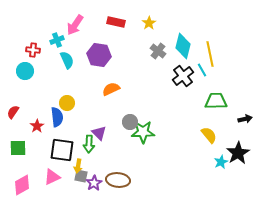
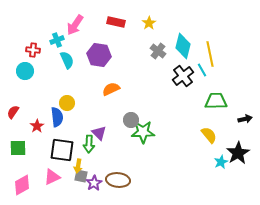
gray circle: moved 1 px right, 2 px up
